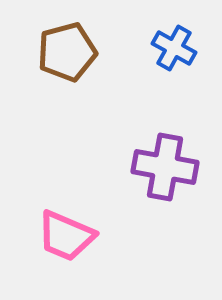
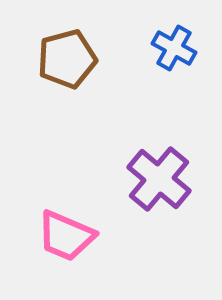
brown pentagon: moved 7 px down
purple cross: moved 6 px left, 12 px down; rotated 30 degrees clockwise
